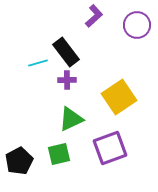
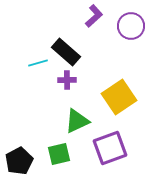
purple circle: moved 6 px left, 1 px down
black rectangle: rotated 12 degrees counterclockwise
green triangle: moved 6 px right, 2 px down
